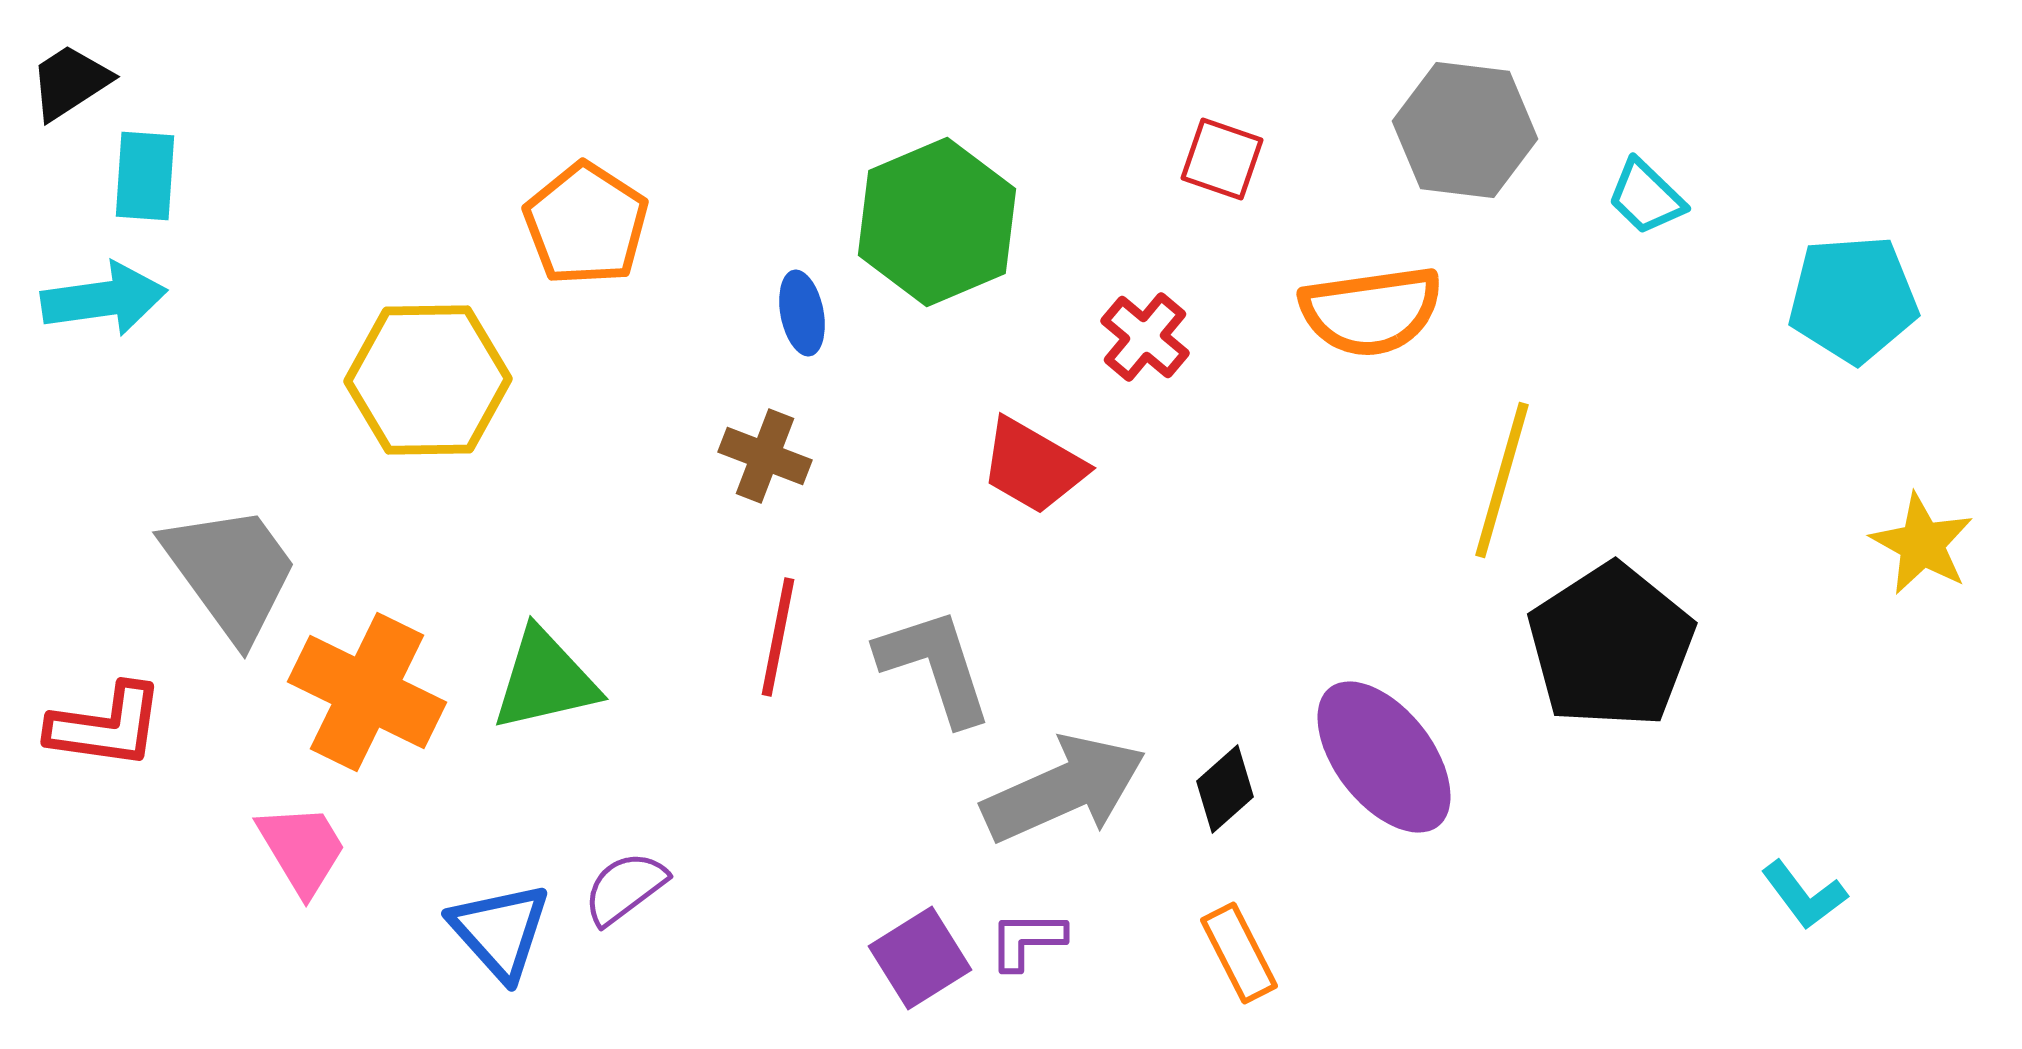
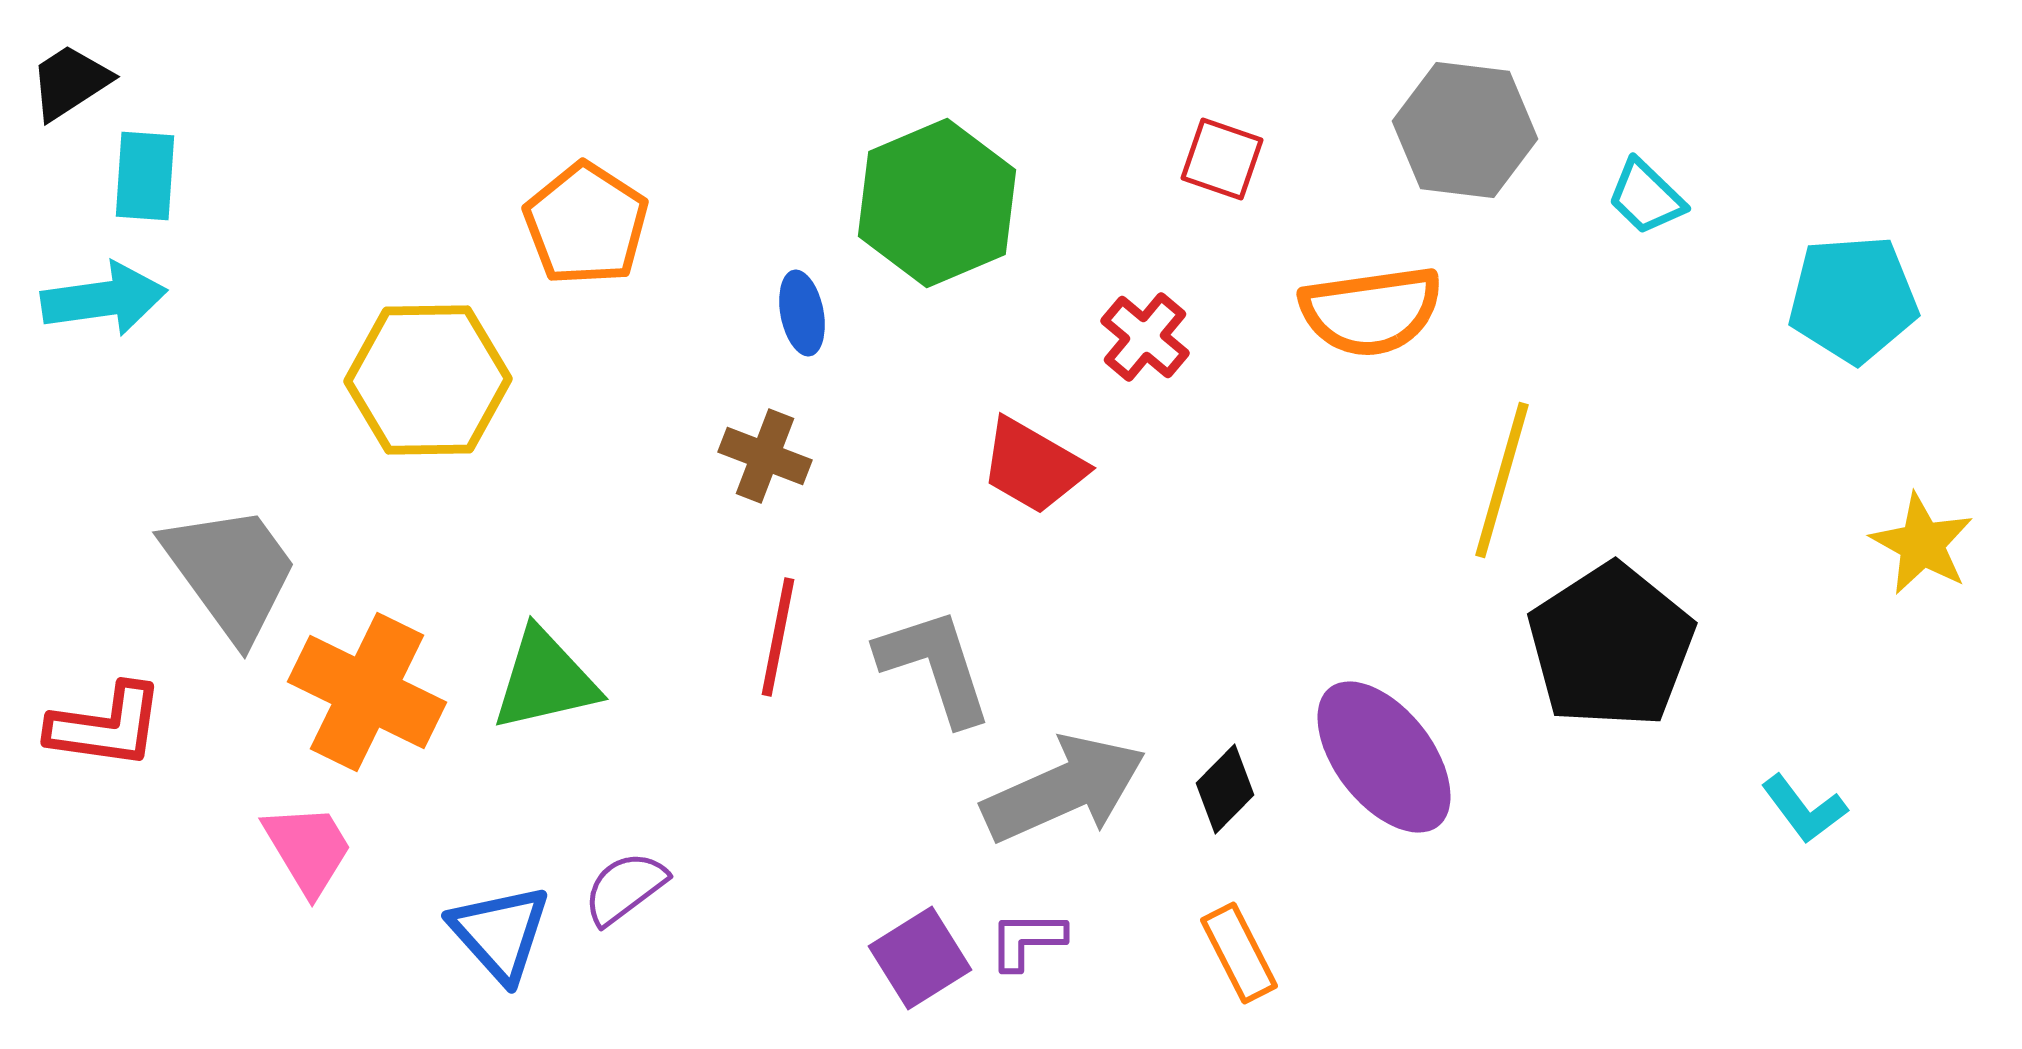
green hexagon: moved 19 px up
black diamond: rotated 4 degrees counterclockwise
pink trapezoid: moved 6 px right
cyan L-shape: moved 86 px up
blue triangle: moved 2 px down
